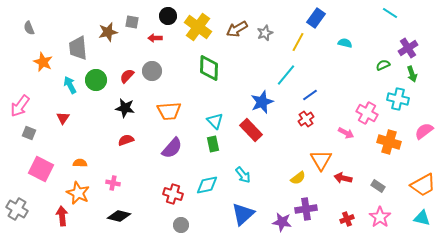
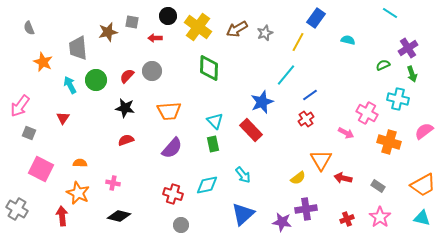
cyan semicircle at (345, 43): moved 3 px right, 3 px up
